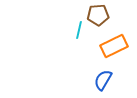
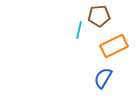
brown pentagon: moved 1 px right, 1 px down
blue semicircle: moved 2 px up
